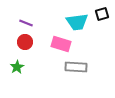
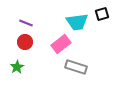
pink rectangle: rotated 54 degrees counterclockwise
gray rectangle: rotated 15 degrees clockwise
